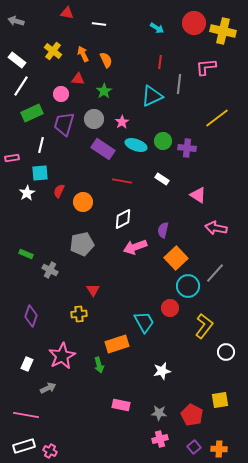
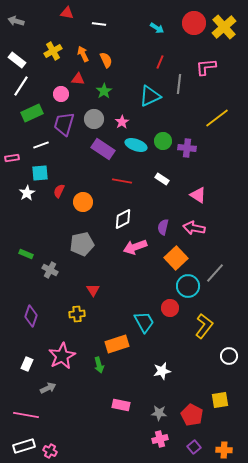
yellow cross at (223, 31): moved 1 px right, 4 px up; rotated 35 degrees clockwise
yellow cross at (53, 51): rotated 24 degrees clockwise
red line at (160, 62): rotated 16 degrees clockwise
cyan triangle at (152, 96): moved 2 px left
white line at (41, 145): rotated 56 degrees clockwise
pink arrow at (216, 228): moved 22 px left
purple semicircle at (163, 230): moved 3 px up
yellow cross at (79, 314): moved 2 px left
white circle at (226, 352): moved 3 px right, 4 px down
orange cross at (219, 449): moved 5 px right, 1 px down
